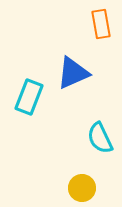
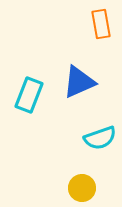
blue triangle: moved 6 px right, 9 px down
cyan rectangle: moved 2 px up
cyan semicircle: rotated 84 degrees counterclockwise
